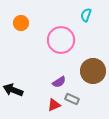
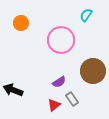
cyan semicircle: rotated 16 degrees clockwise
gray rectangle: rotated 32 degrees clockwise
red triangle: rotated 16 degrees counterclockwise
